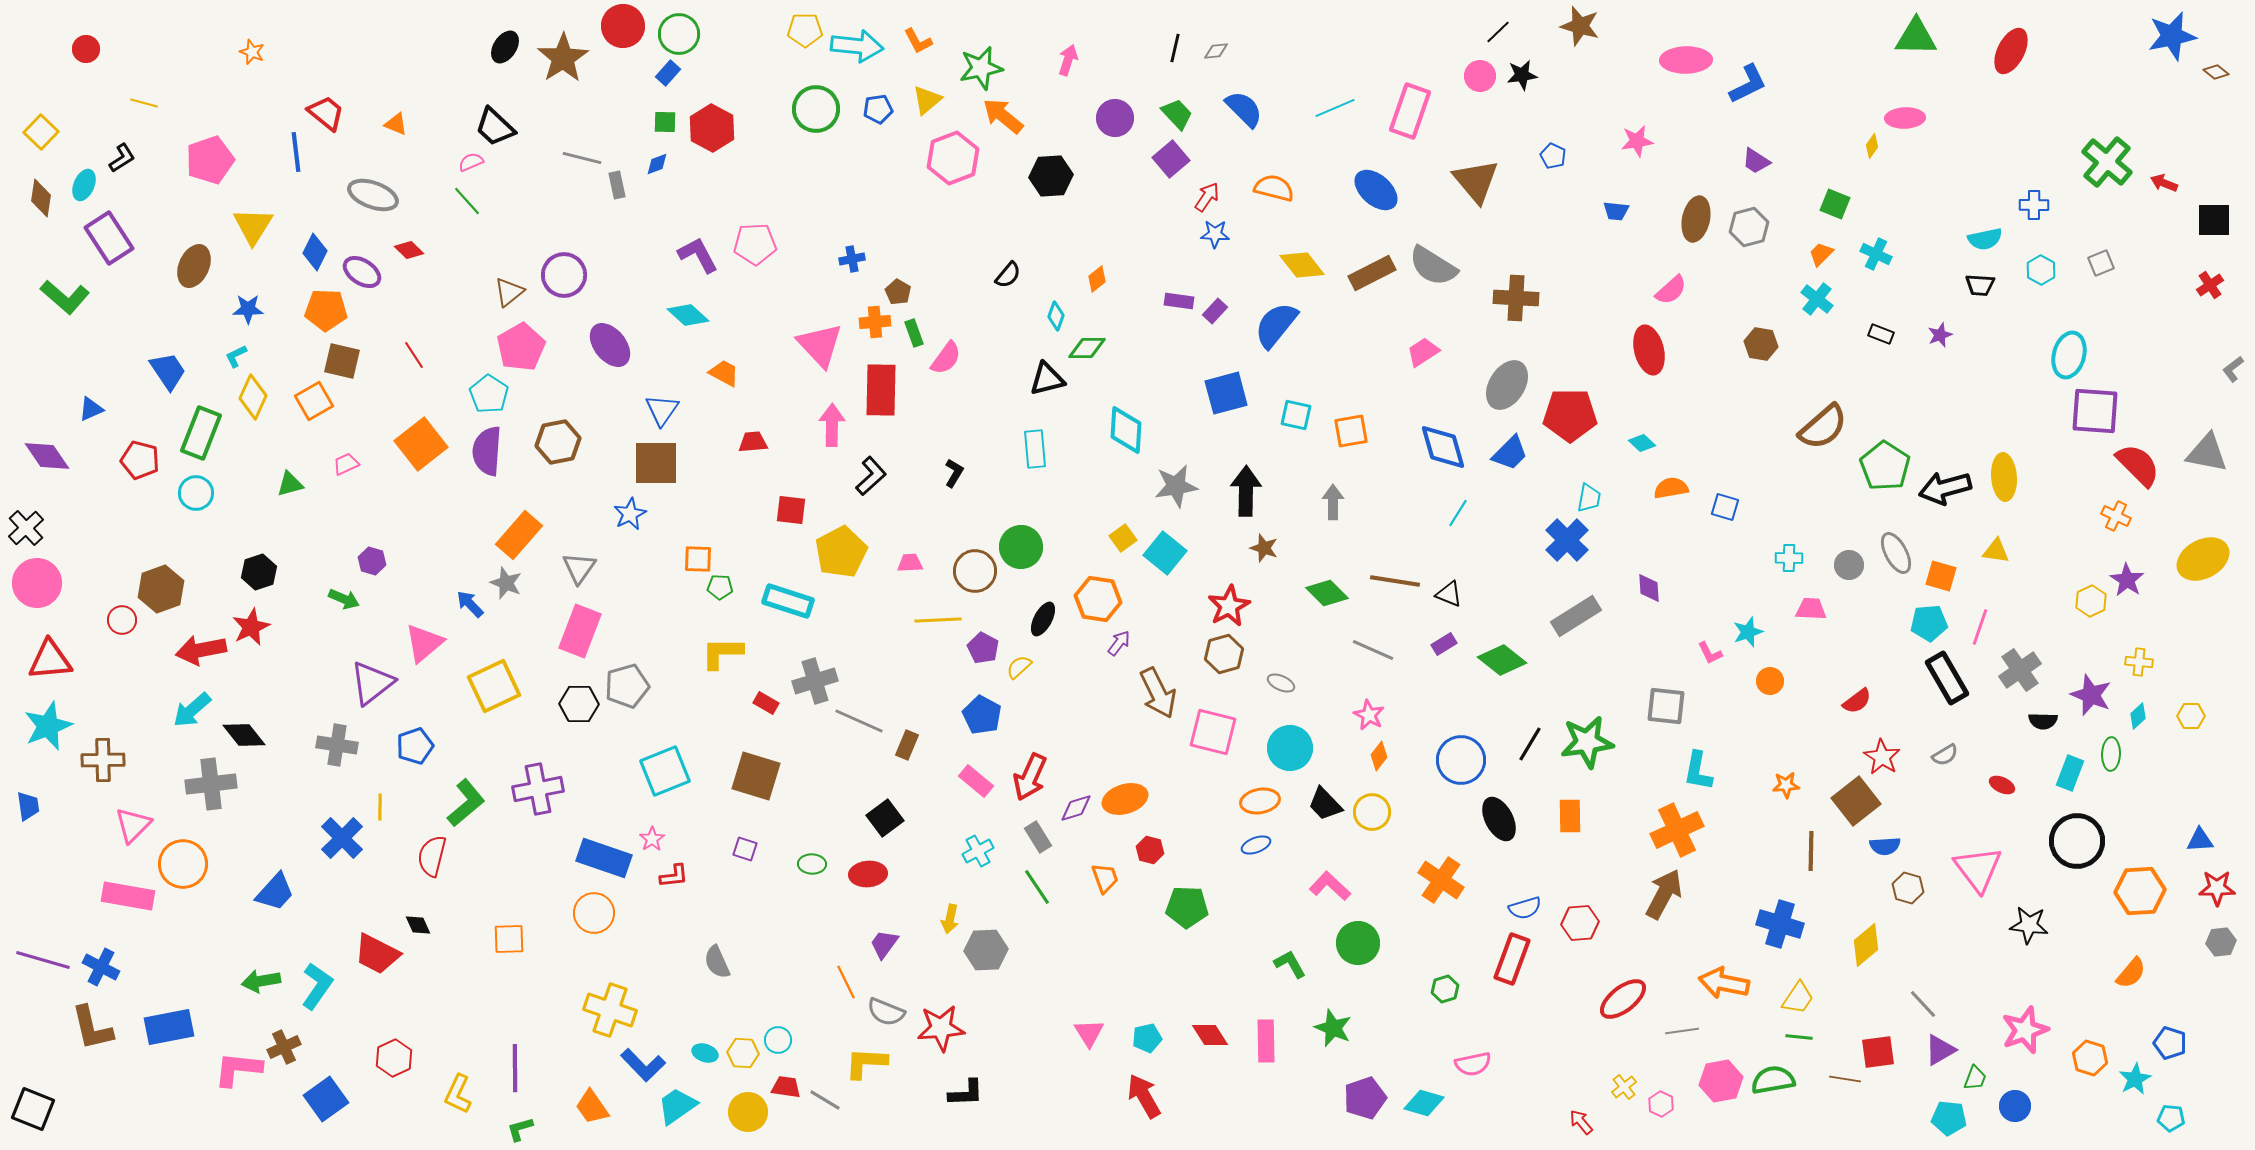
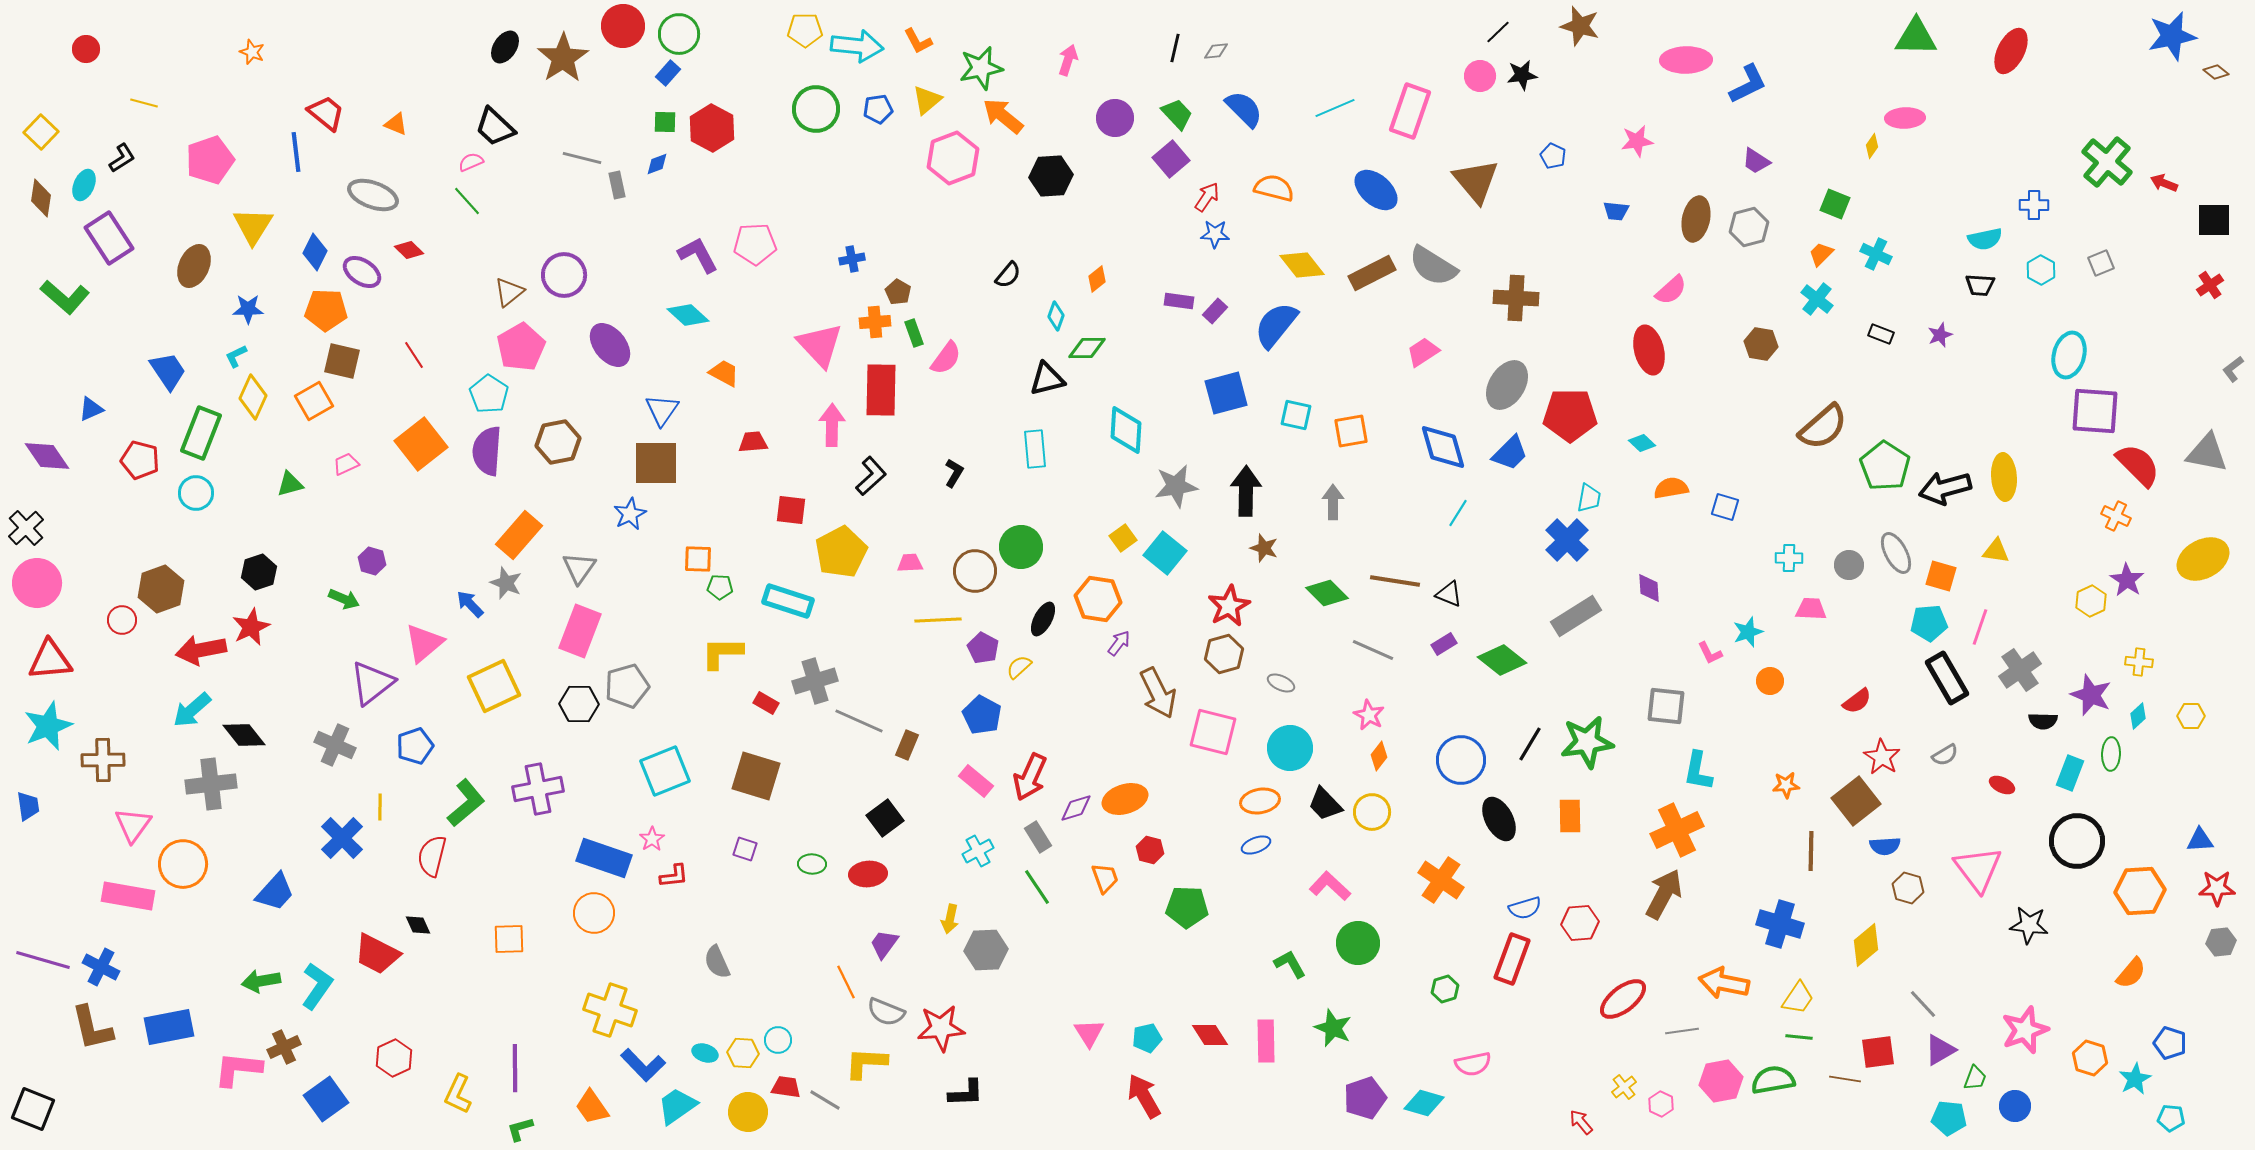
gray cross at (337, 745): moved 2 px left; rotated 15 degrees clockwise
pink triangle at (133, 825): rotated 9 degrees counterclockwise
